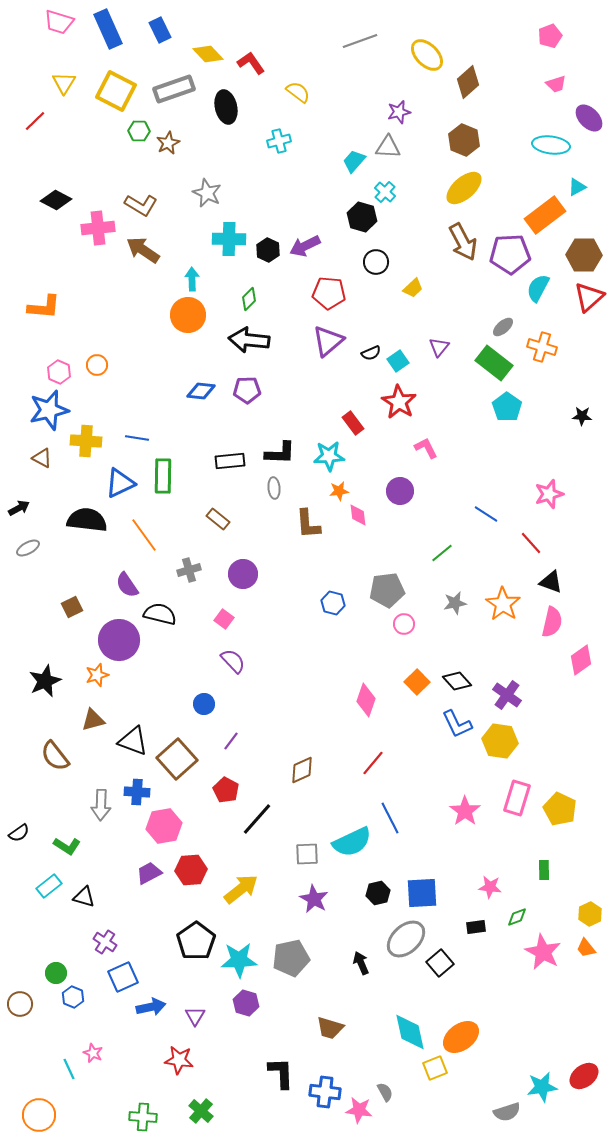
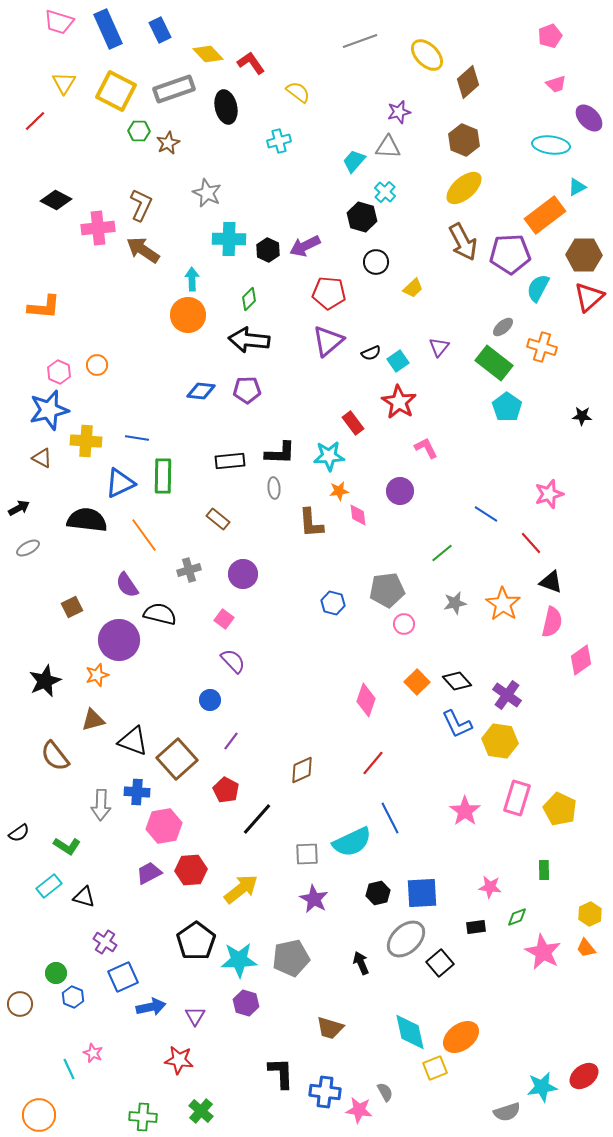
brown L-shape at (141, 205): rotated 96 degrees counterclockwise
brown L-shape at (308, 524): moved 3 px right, 1 px up
blue circle at (204, 704): moved 6 px right, 4 px up
